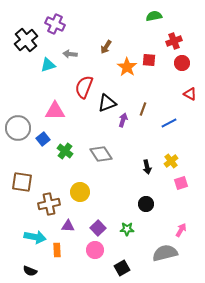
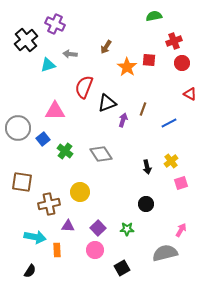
black semicircle: rotated 80 degrees counterclockwise
